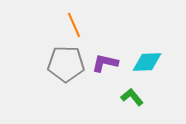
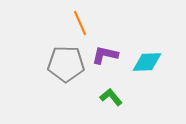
orange line: moved 6 px right, 2 px up
purple L-shape: moved 8 px up
green L-shape: moved 21 px left
